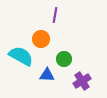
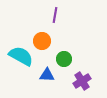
orange circle: moved 1 px right, 2 px down
